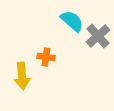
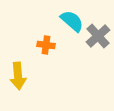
orange cross: moved 12 px up
yellow arrow: moved 4 px left
